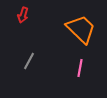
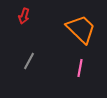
red arrow: moved 1 px right, 1 px down
